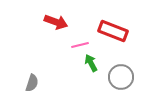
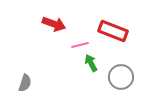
red arrow: moved 2 px left, 2 px down
gray semicircle: moved 7 px left
